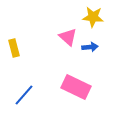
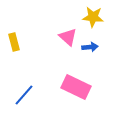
yellow rectangle: moved 6 px up
